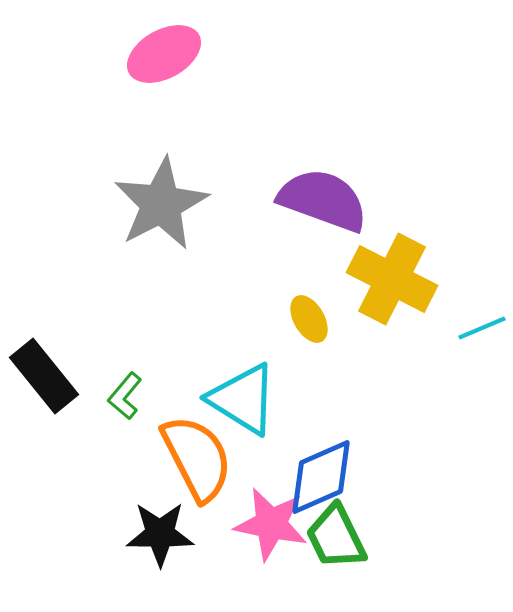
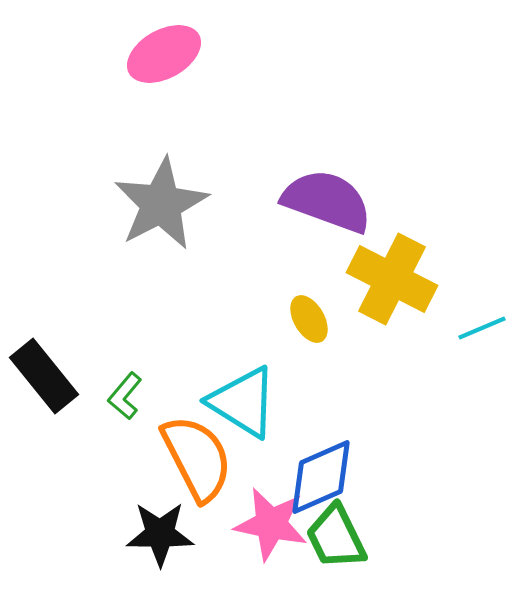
purple semicircle: moved 4 px right, 1 px down
cyan triangle: moved 3 px down
